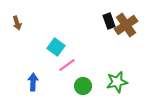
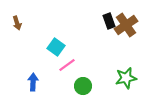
green star: moved 9 px right, 4 px up
